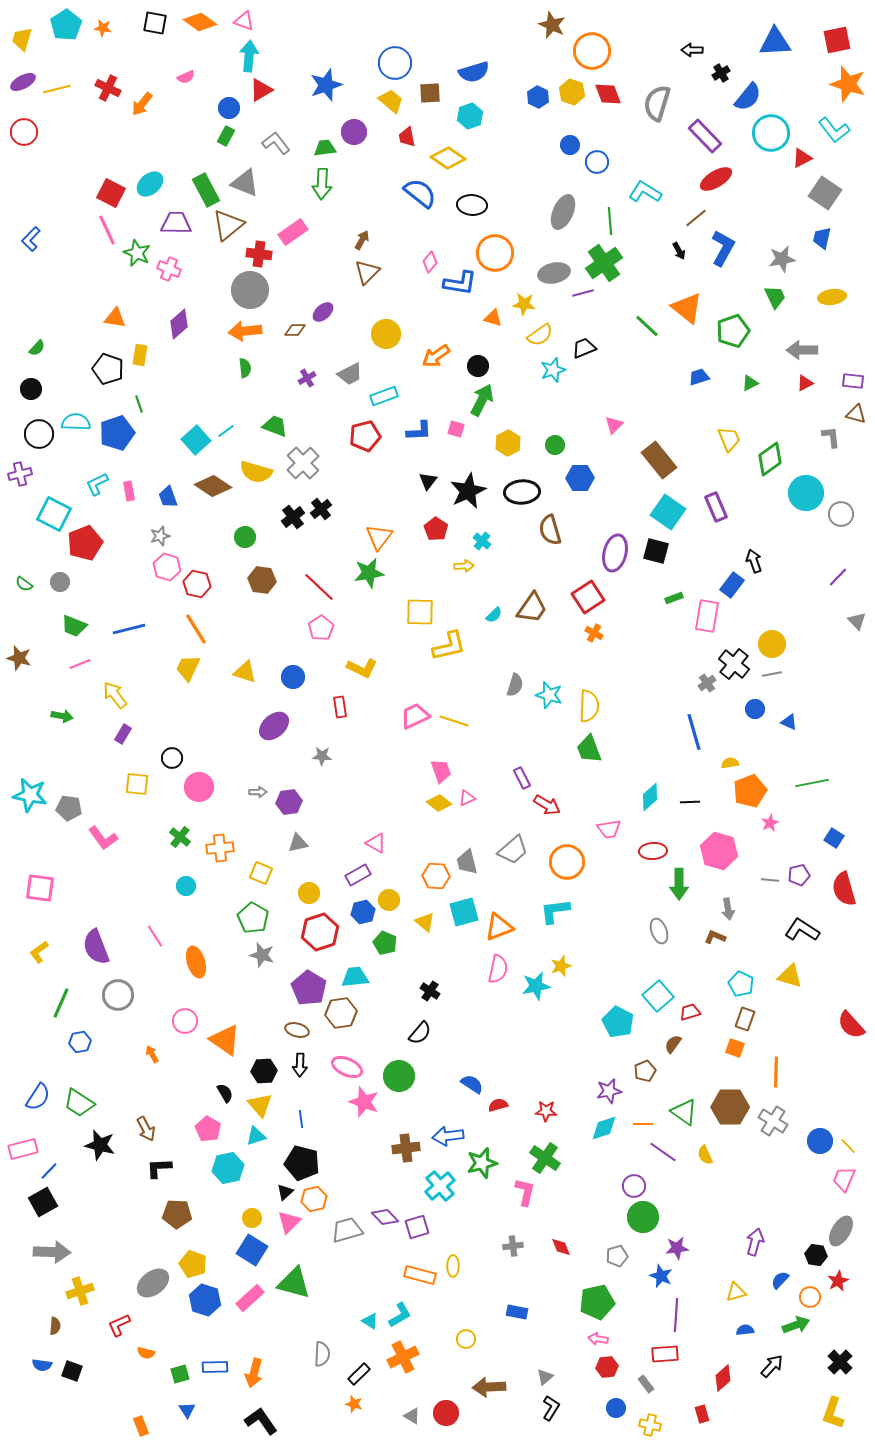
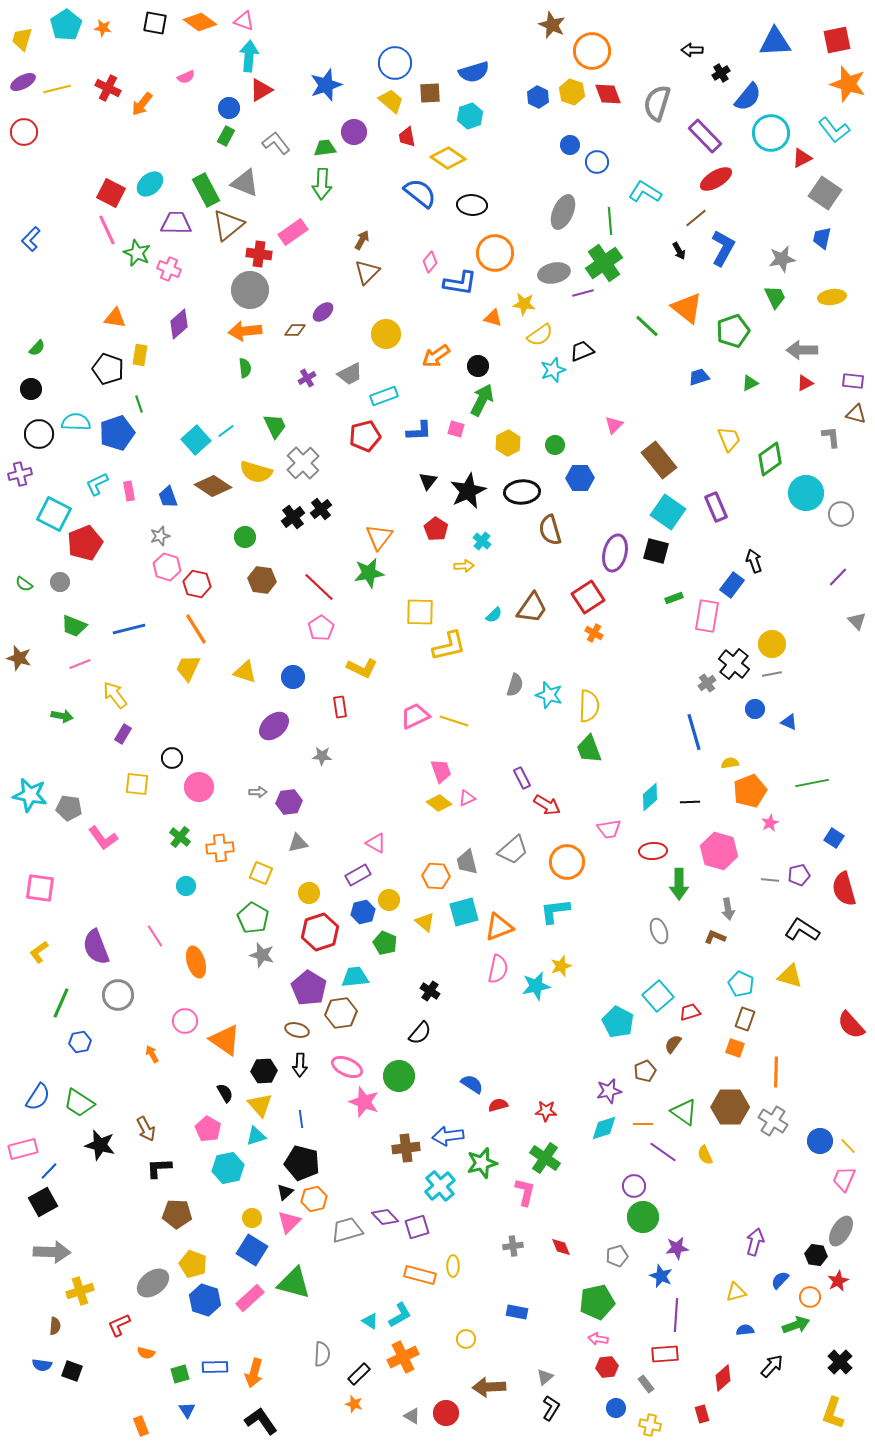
black trapezoid at (584, 348): moved 2 px left, 3 px down
green trapezoid at (275, 426): rotated 44 degrees clockwise
